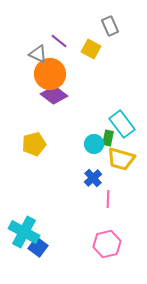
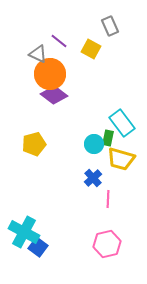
cyan rectangle: moved 1 px up
